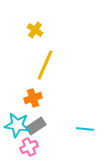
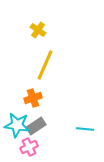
yellow cross: moved 3 px right
